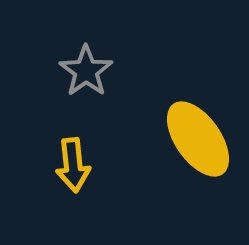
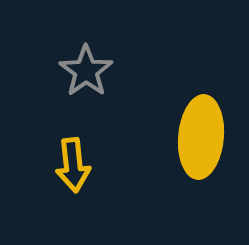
yellow ellipse: moved 3 px right, 2 px up; rotated 40 degrees clockwise
